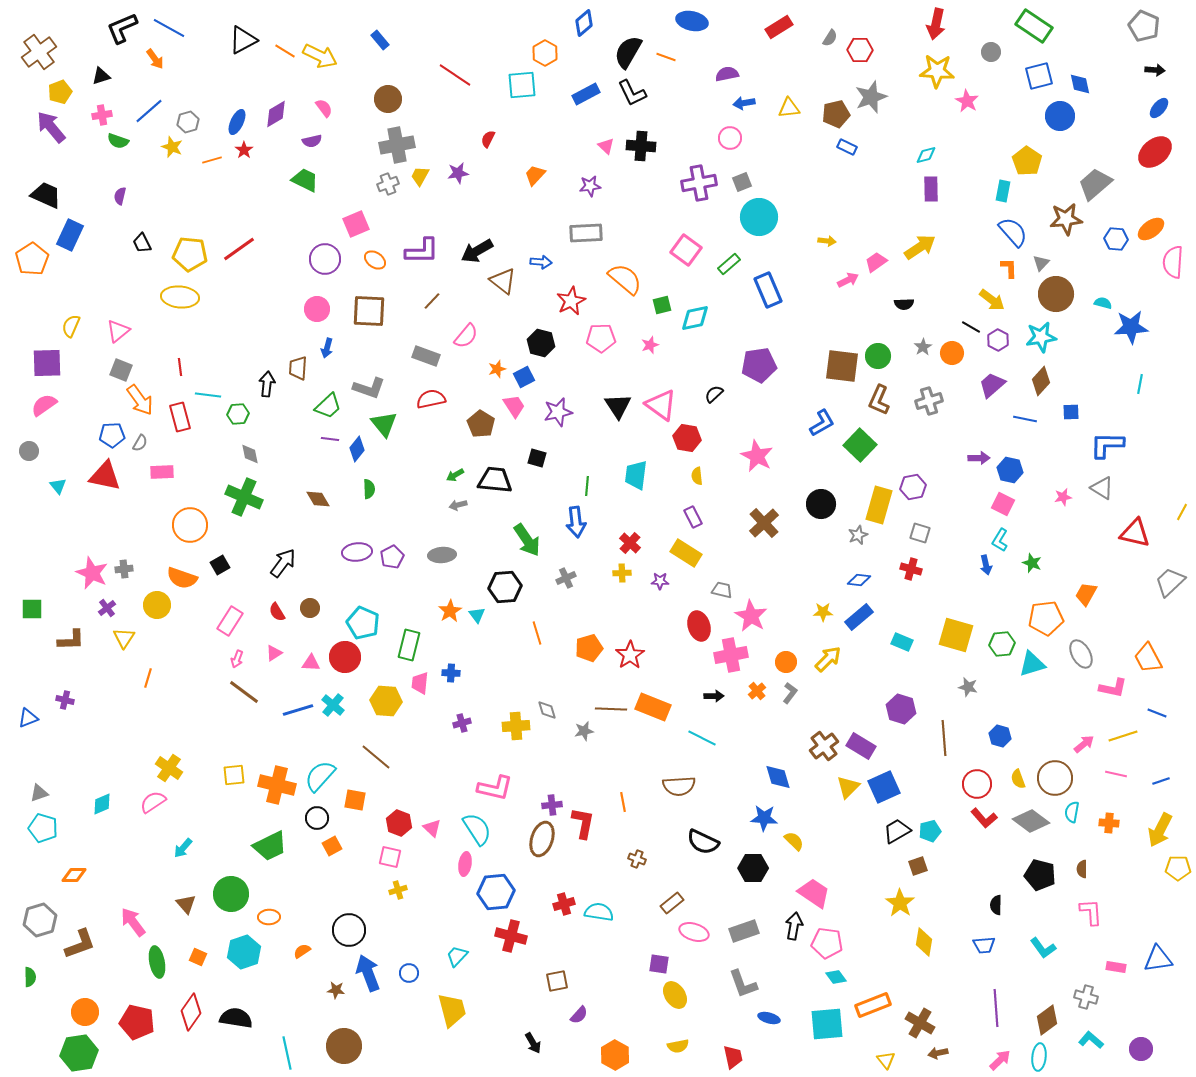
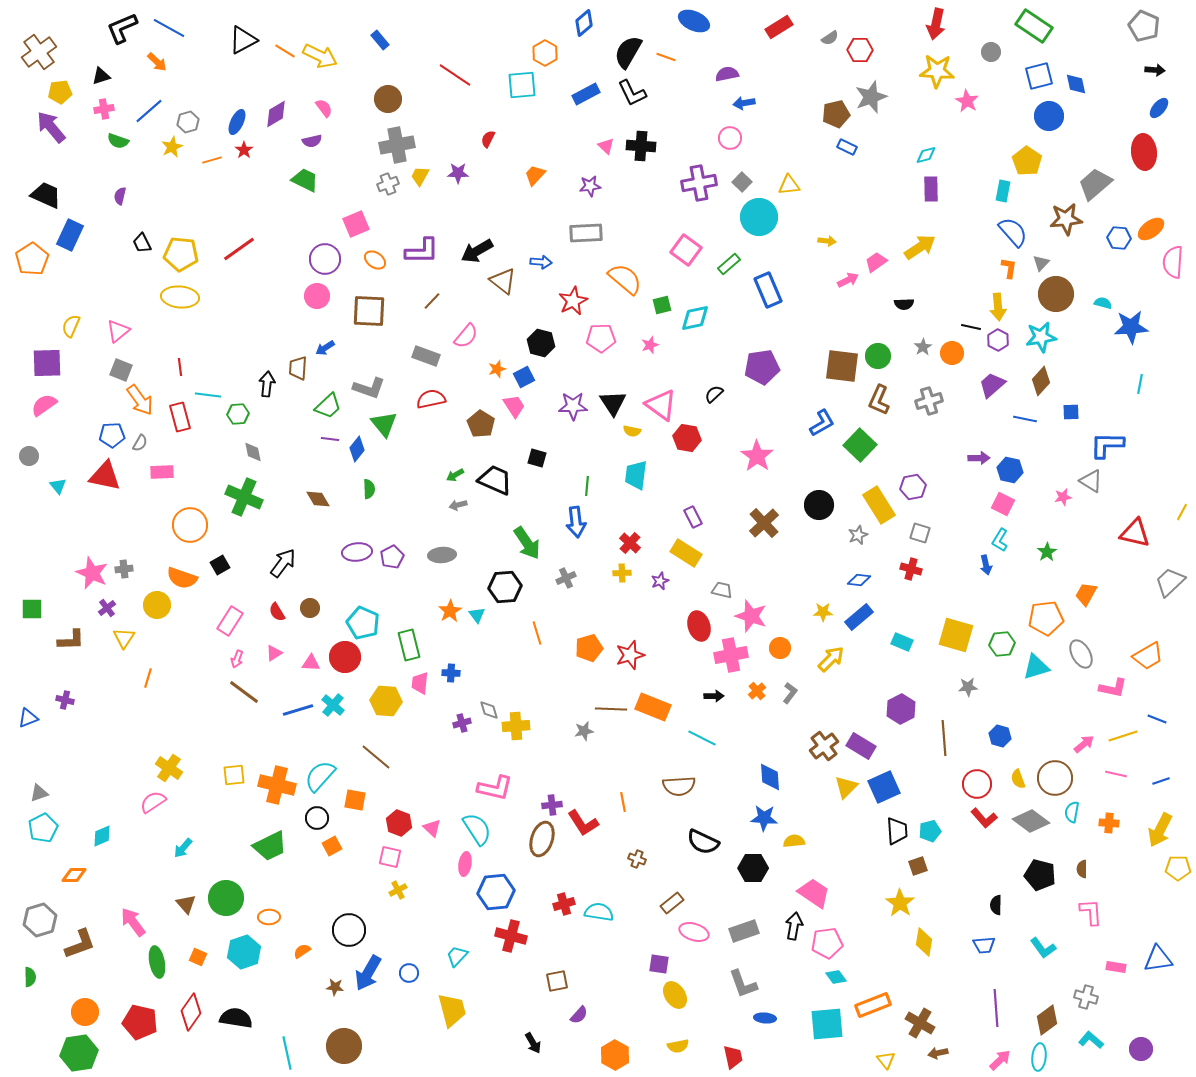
blue ellipse at (692, 21): moved 2 px right; rotated 12 degrees clockwise
gray semicircle at (830, 38): rotated 24 degrees clockwise
orange arrow at (155, 59): moved 2 px right, 3 px down; rotated 10 degrees counterclockwise
blue diamond at (1080, 84): moved 4 px left
yellow pentagon at (60, 92): rotated 15 degrees clockwise
yellow triangle at (789, 108): moved 77 px down
pink cross at (102, 115): moved 2 px right, 6 px up
blue circle at (1060, 116): moved 11 px left
yellow star at (172, 147): rotated 25 degrees clockwise
red ellipse at (1155, 152): moved 11 px left; rotated 56 degrees counterclockwise
purple star at (458, 173): rotated 10 degrees clockwise
gray square at (742, 182): rotated 24 degrees counterclockwise
blue hexagon at (1116, 239): moved 3 px right, 1 px up
yellow pentagon at (190, 254): moved 9 px left
orange L-shape at (1009, 268): rotated 10 degrees clockwise
yellow arrow at (992, 300): moved 6 px right, 7 px down; rotated 48 degrees clockwise
red star at (571, 301): moved 2 px right
pink circle at (317, 309): moved 13 px up
black line at (971, 327): rotated 18 degrees counterclockwise
blue arrow at (327, 348): moved 2 px left; rotated 42 degrees clockwise
purple pentagon at (759, 365): moved 3 px right, 2 px down
black triangle at (618, 406): moved 5 px left, 3 px up
purple star at (558, 412): moved 15 px right, 6 px up; rotated 12 degrees clockwise
gray circle at (29, 451): moved 5 px down
gray diamond at (250, 454): moved 3 px right, 2 px up
pink star at (757, 456): rotated 8 degrees clockwise
yellow semicircle at (697, 476): moved 65 px left, 45 px up; rotated 72 degrees counterclockwise
black trapezoid at (495, 480): rotated 18 degrees clockwise
gray triangle at (1102, 488): moved 11 px left, 7 px up
black circle at (821, 504): moved 2 px left, 1 px down
yellow rectangle at (879, 505): rotated 48 degrees counterclockwise
green arrow at (527, 540): moved 3 px down
green star at (1032, 563): moved 15 px right, 11 px up; rotated 18 degrees clockwise
purple star at (660, 581): rotated 24 degrees counterclockwise
pink star at (751, 616): rotated 12 degrees counterclockwise
green rectangle at (409, 645): rotated 28 degrees counterclockwise
red star at (630, 655): rotated 16 degrees clockwise
orange trapezoid at (1148, 658): moved 2 px up; rotated 92 degrees counterclockwise
yellow arrow at (828, 659): moved 3 px right
orange circle at (786, 662): moved 6 px left, 14 px up
cyan triangle at (1032, 664): moved 4 px right, 3 px down
gray star at (968, 687): rotated 18 degrees counterclockwise
purple hexagon at (901, 709): rotated 16 degrees clockwise
gray diamond at (547, 710): moved 58 px left
blue line at (1157, 713): moved 6 px down
blue diamond at (778, 777): moved 8 px left; rotated 12 degrees clockwise
yellow triangle at (848, 787): moved 2 px left
cyan diamond at (102, 804): moved 32 px down
red L-shape at (583, 823): rotated 136 degrees clockwise
cyan pentagon at (43, 828): rotated 28 degrees clockwise
black trapezoid at (897, 831): rotated 116 degrees clockwise
yellow semicircle at (794, 841): rotated 50 degrees counterclockwise
yellow cross at (398, 890): rotated 12 degrees counterclockwise
green circle at (231, 894): moved 5 px left, 4 px down
pink pentagon at (827, 943): rotated 16 degrees counterclockwise
blue arrow at (368, 973): rotated 129 degrees counterclockwise
brown star at (336, 990): moved 1 px left, 3 px up
blue ellipse at (769, 1018): moved 4 px left; rotated 10 degrees counterclockwise
red pentagon at (137, 1022): moved 3 px right
